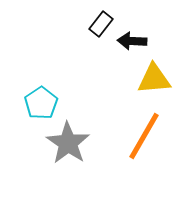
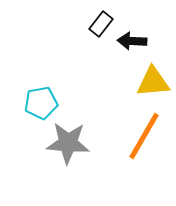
yellow triangle: moved 1 px left, 3 px down
cyan pentagon: rotated 24 degrees clockwise
gray star: rotated 30 degrees counterclockwise
